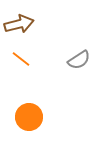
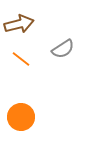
gray semicircle: moved 16 px left, 11 px up
orange circle: moved 8 px left
